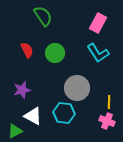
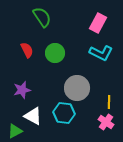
green semicircle: moved 1 px left, 1 px down
cyan L-shape: moved 3 px right; rotated 30 degrees counterclockwise
pink cross: moved 1 px left, 1 px down; rotated 14 degrees clockwise
